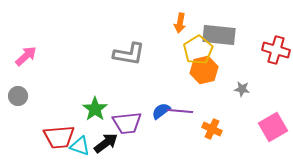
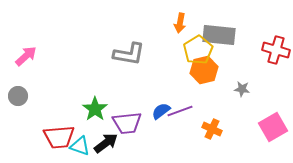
purple line: rotated 25 degrees counterclockwise
